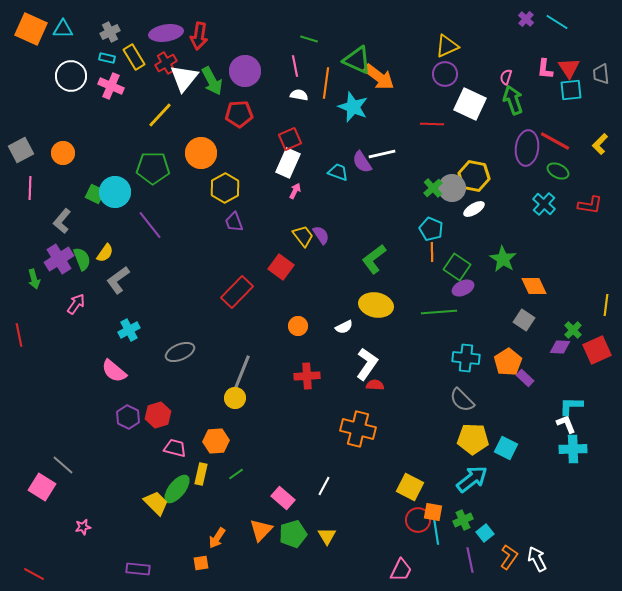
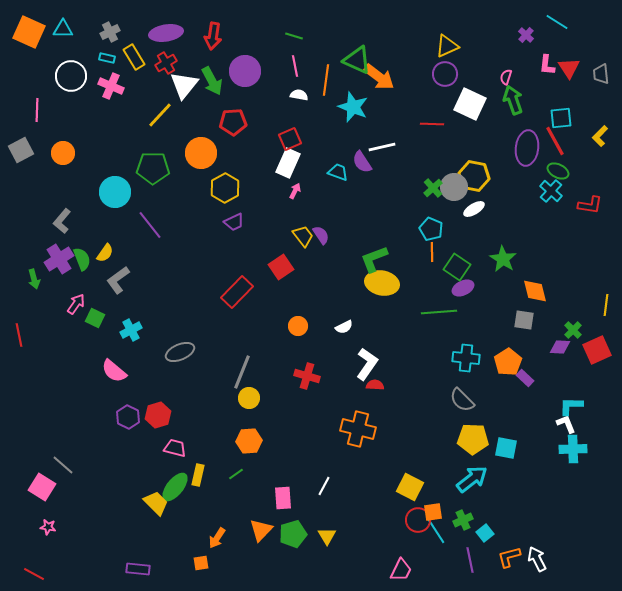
purple cross at (526, 19): moved 16 px down
orange square at (31, 29): moved 2 px left, 3 px down
red arrow at (199, 36): moved 14 px right
green line at (309, 39): moved 15 px left, 3 px up
pink L-shape at (545, 69): moved 2 px right, 4 px up
white triangle at (184, 78): moved 7 px down
orange line at (326, 83): moved 3 px up
cyan square at (571, 90): moved 10 px left, 28 px down
red pentagon at (239, 114): moved 6 px left, 8 px down
red line at (555, 141): rotated 32 degrees clockwise
yellow L-shape at (600, 144): moved 8 px up
white line at (382, 154): moved 7 px up
pink line at (30, 188): moved 7 px right, 78 px up
gray circle at (452, 188): moved 2 px right, 1 px up
green square at (95, 194): moved 124 px down
cyan cross at (544, 204): moved 7 px right, 13 px up
purple trapezoid at (234, 222): rotated 95 degrees counterclockwise
green L-shape at (374, 259): rotated 16 degrees clockwise
red square at (281, 267): rotated 20 degrees clockwise
orange diamond at (534, 286): moved 1 px right, 5 px down; rotated 12 degrees clockwise
yellow ellipse at (376, 305): moved 6 px right, 22 px up
gray square at (524, 320): rotated 25 degrees counterclockwise
cyan cross at (129, 330): moved 2 px right
red cross at (307, 376): rotated 20 degrees clockwise
yellow circle at (235, 398): moved 14 px right
orange hexagon at (216, 441): moved 33 px right
cyan square at (506, 448): rotated 15 degrees counterclockwise
yellow rectangle at (201, 474): moved 3 px left, 1 px down
green ellipse at (177, 489): moved 2 px left, 2 px up
pink rectangle at (283, 498): rotated 45 degrees clockwise
orange square at (433, 512): rotated 18 degrees counterclockwise
pink star at (83, 527): moved 35 px left; rotated 21 degrees clockwise
cyan line at (436, 531): rotated 24 degrees counterclockwise
orange L-shape at (509, 557): rotated 140 degrees counterclockwise
